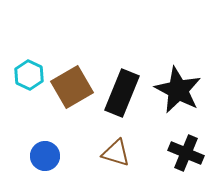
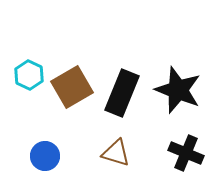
black star: rotated 6 degrees counterclockwise
